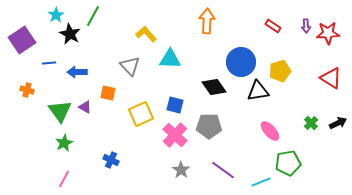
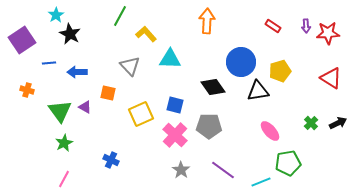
green line: moved 27 px right
black diamond: moved 1 px left
